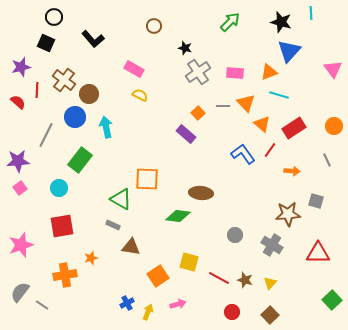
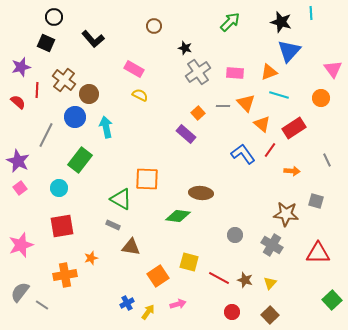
orange circle at (334, 126): moved 13 px left, 28 px up
purple star at (18, 161): rotated 30 degrees clockwise
brown star at (288, 214): moved 2 px left; rotated 10 degrees clockwise
yellow arrow at (148, 312): rotated 14 degrees clockwise
